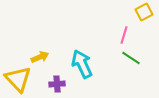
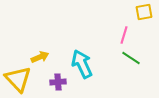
yellow square: rotated 18 degrees clockwise
purple cross: moved 1 px right, 2 px up
